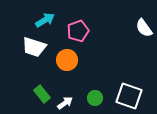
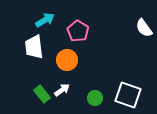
pink pentagon: rotated 20 degrees counterclockwise
white trapezoid: rotated 65 degrees clockwise
white square: moved 1 px left, 1 px up
white arrow: moved 3 px left, 13 px up
